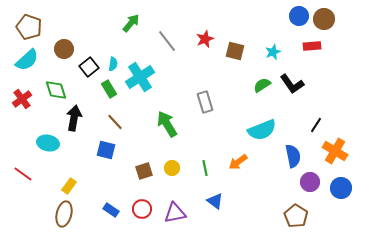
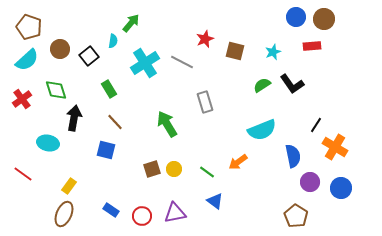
blue circle at (299, 16): moved 3 px left, 1 px down
gray line at (167, 41): moved 15 px right, 21 px down; rotated 25 degrees counterclockwise
brown circle at (64, 49): moved 4 px left
cyan semicircle at (113, 64): moved 23 px up
black square at (89, 67): moved 11 px up
cyan cross at (140, 77): moved 5 px right, 14 px up
orange cross at (335, 151): moved 4 px up
yellow circle at (172, 168): moved 2 px right, 1 px down
green line at (205, 168): moved 2 px right, 4 px down; rotated 42 degrees counterclockwise
brown square at (144, 171): moved 8 px right, 2 px up
red circle at (142, 209): moved 7 px down
brown ellipse at (64, 214): rotated 10 degrees clockwise
